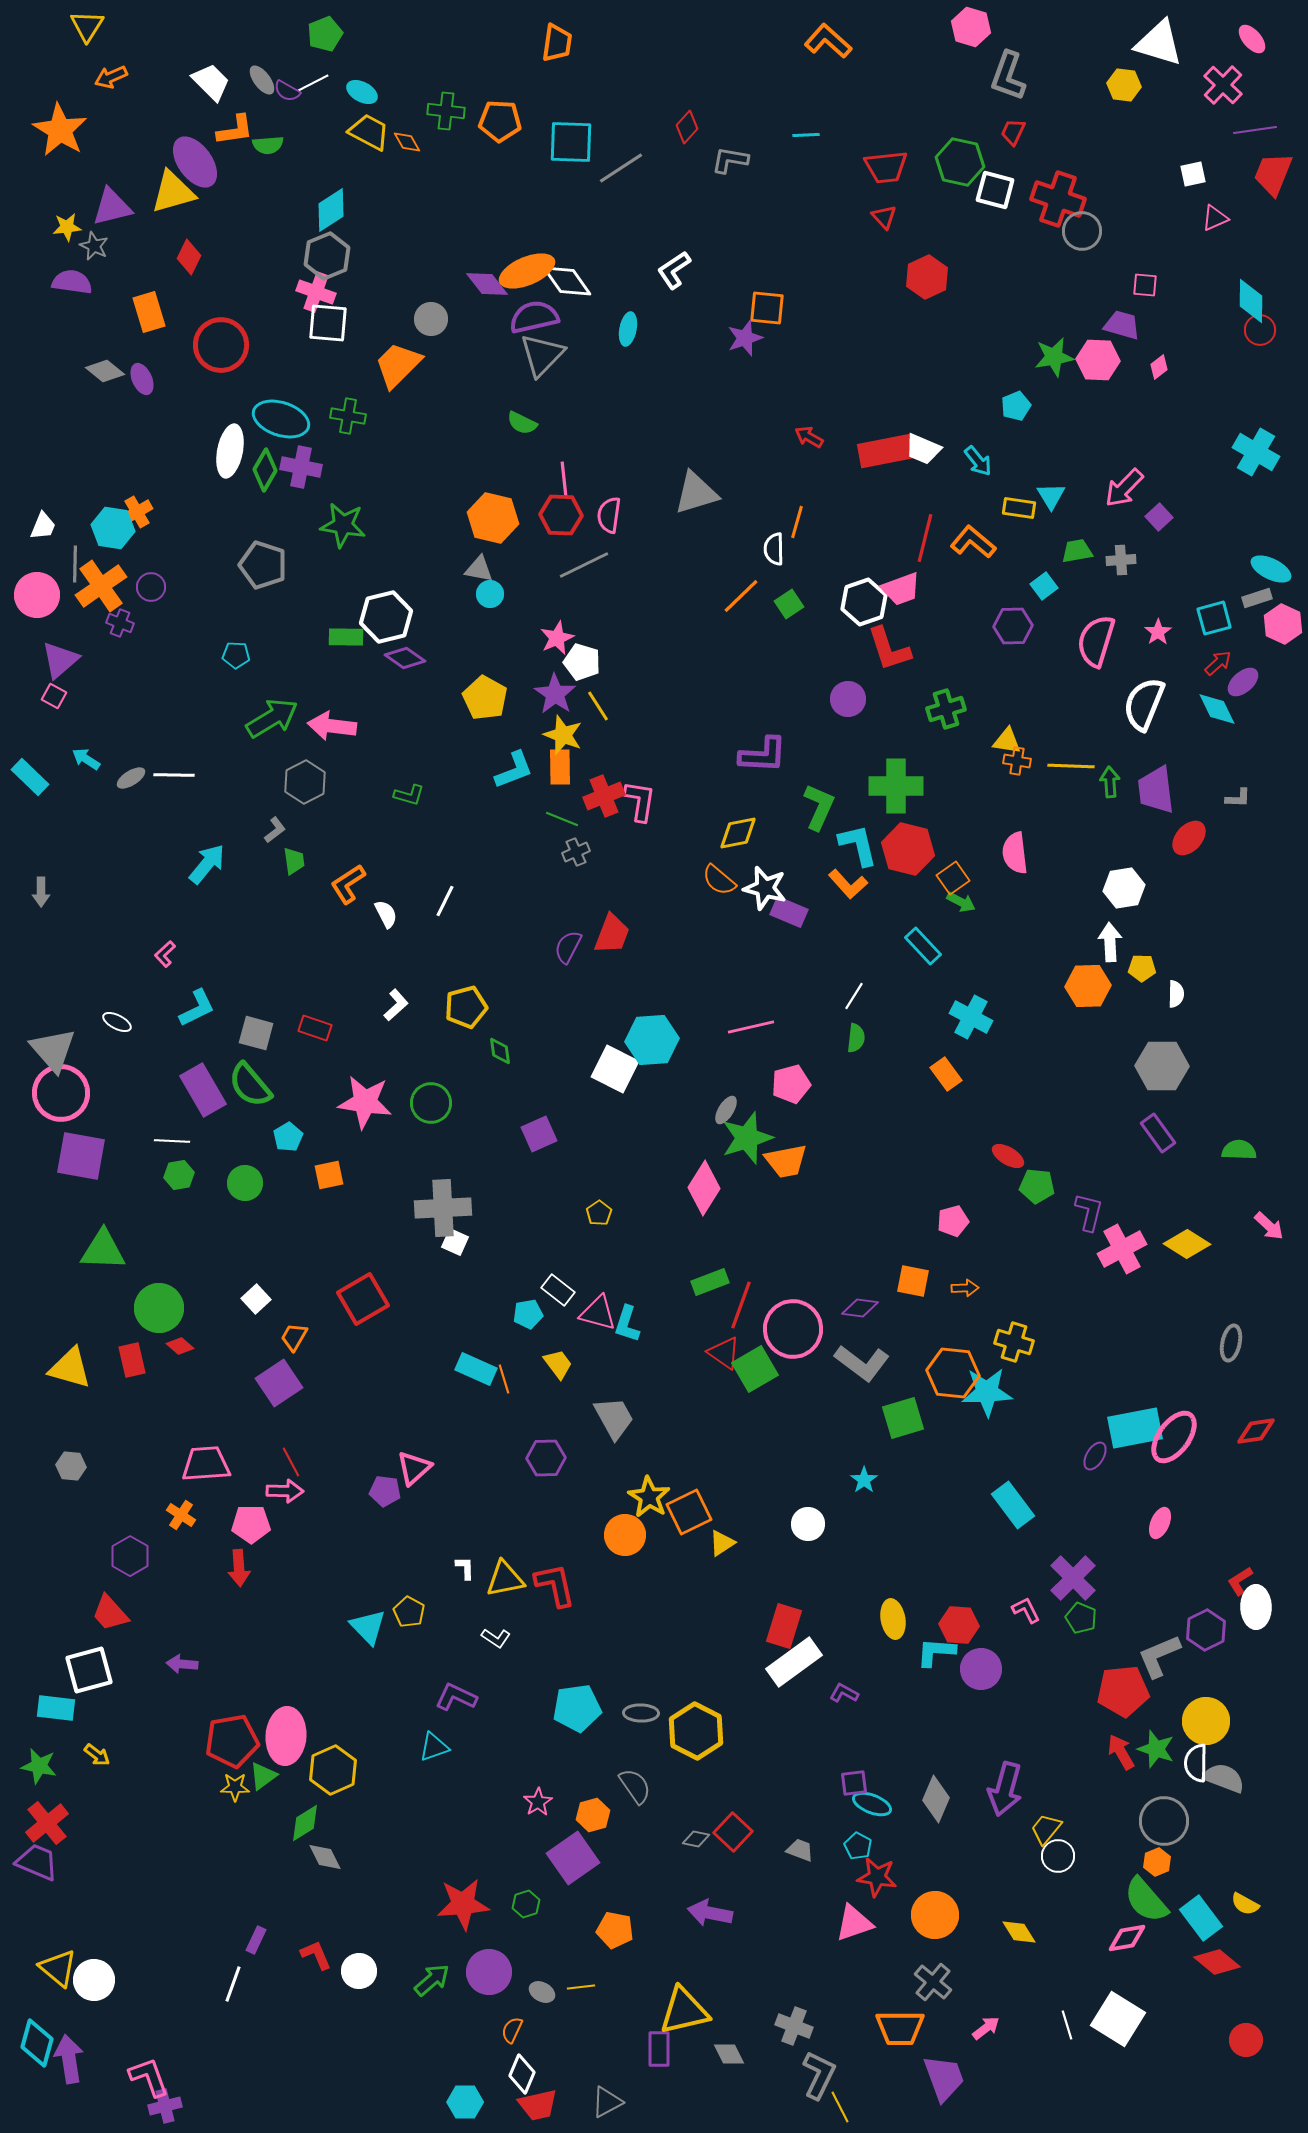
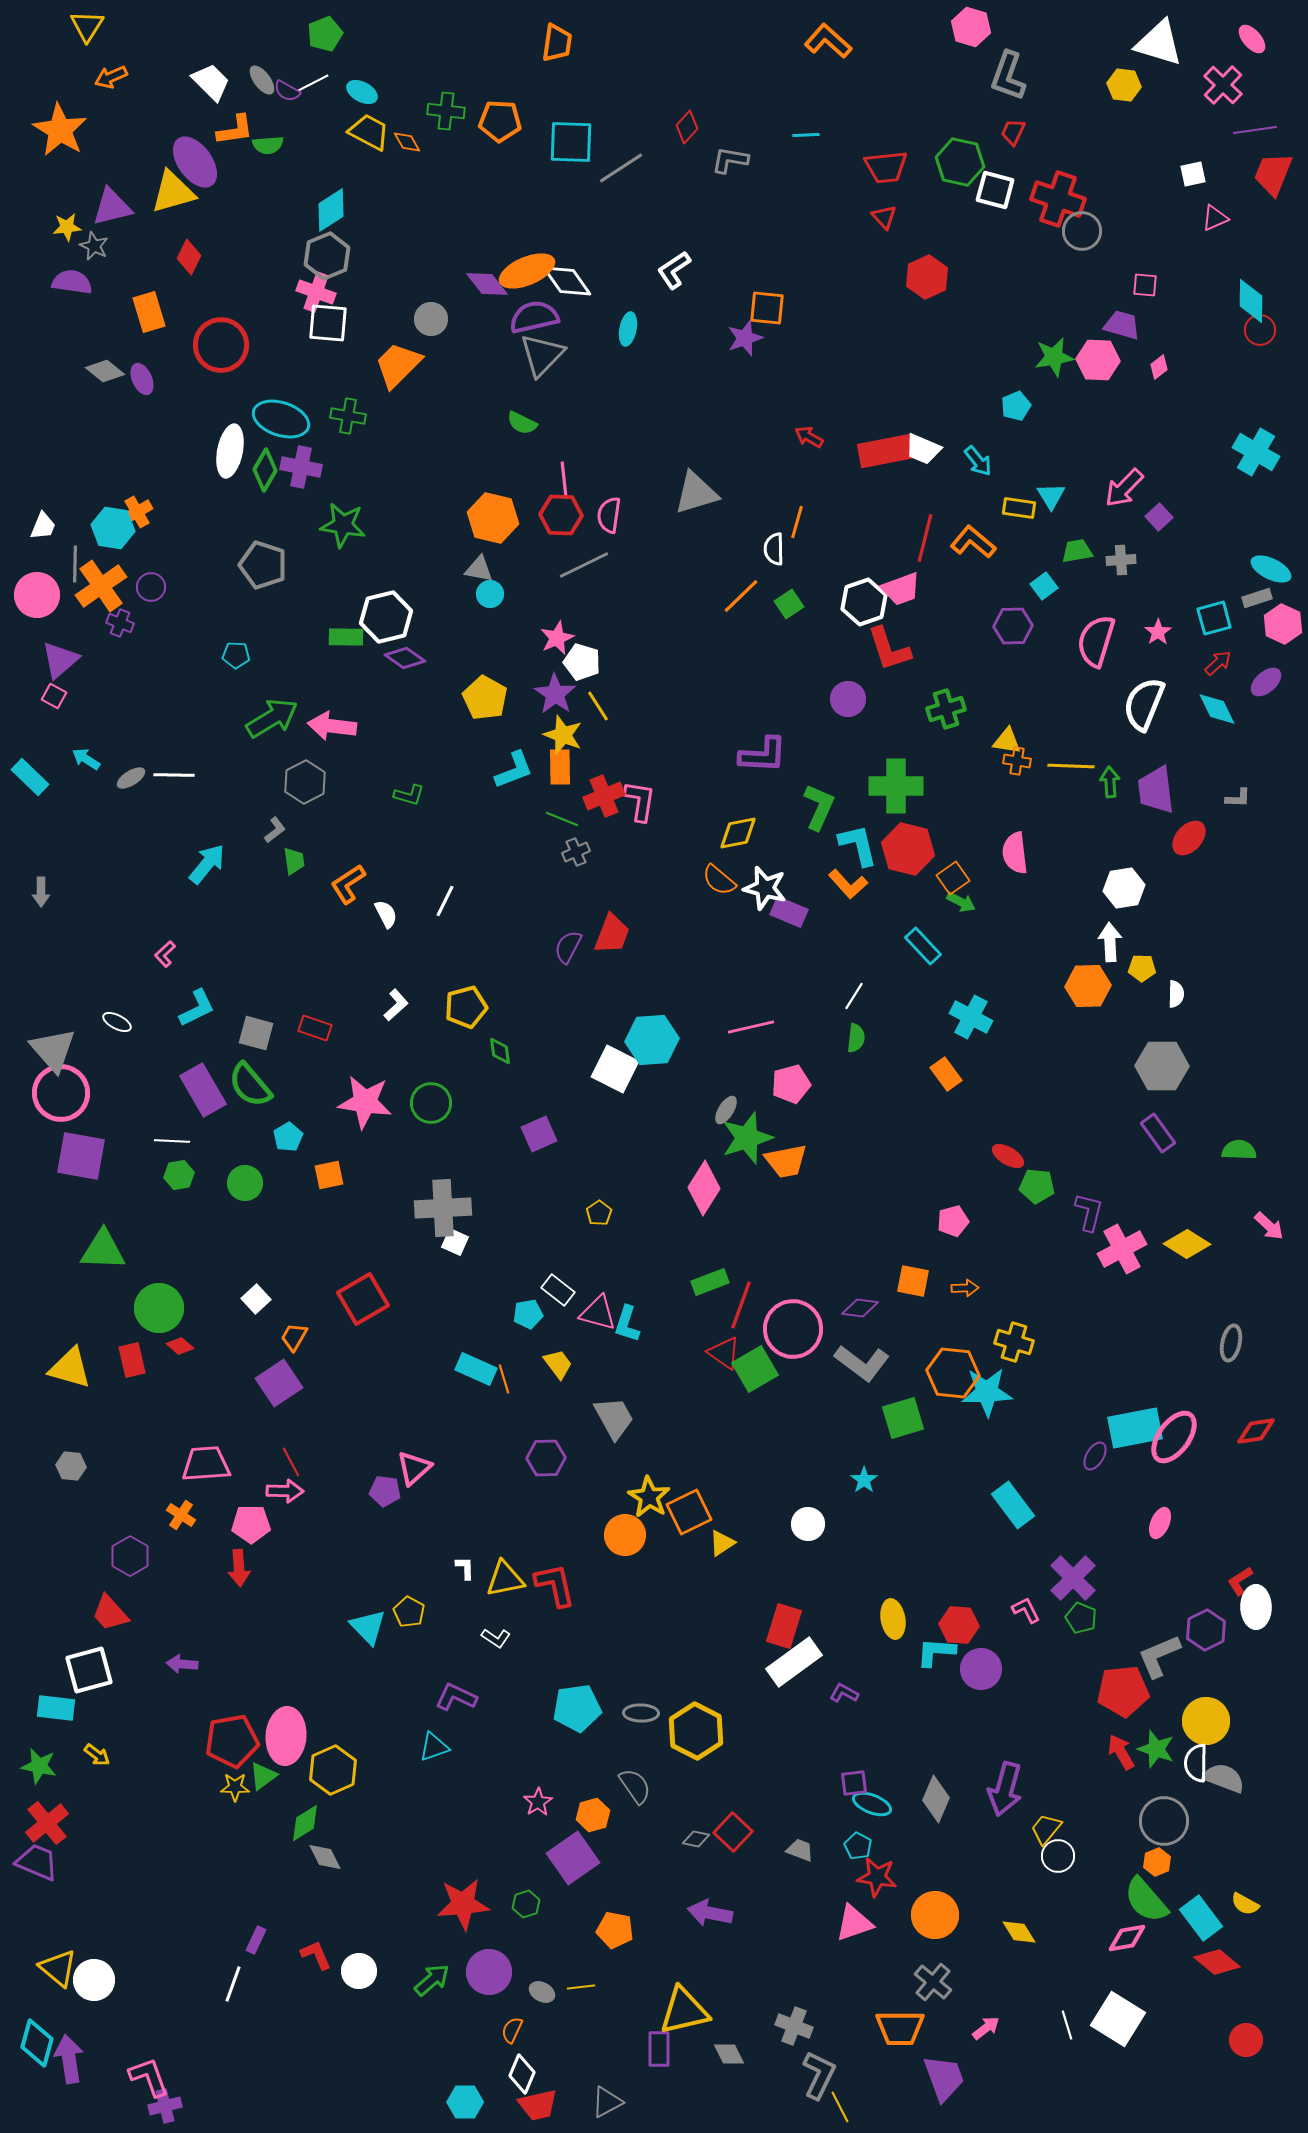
purple ellipse at (1243, 682): moved 23 px right
